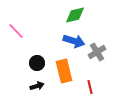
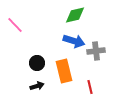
pink line: moved 1 px left, 6 px up
gray cross: moved 1 px left, 1 px up; rotated 24 degrees clockwise
